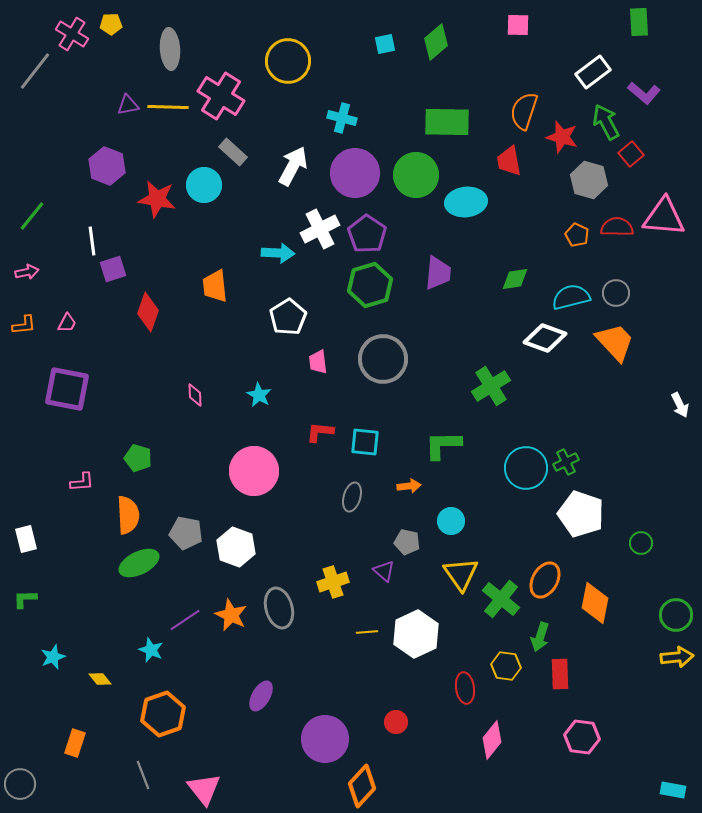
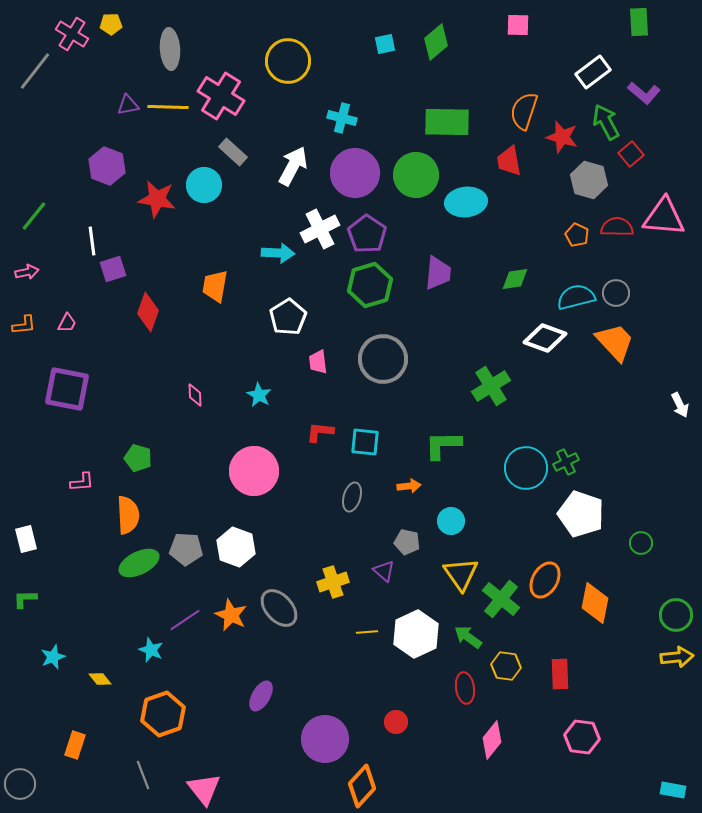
green line at (32, 216): moved 2 px right
orange trapezoid at (215, 286): rotated 16 degrees clockwise
cyan semicircle at (571, 297): moved 5 px right
gray pentagon at (186, 533): moved 16 px down; rotated 8 degrees counterclockwise
gray ellipse at (279, 608): rotated 27 degrees counterclockwise
green arrow at (540, 637): moved 72 px left; rotated 108 degrees clockwise
orange rectangle at (75, 743): moved 2 px down
